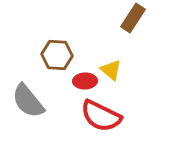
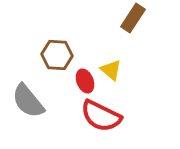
red ellipse: rotated 70 degrees clockwise
